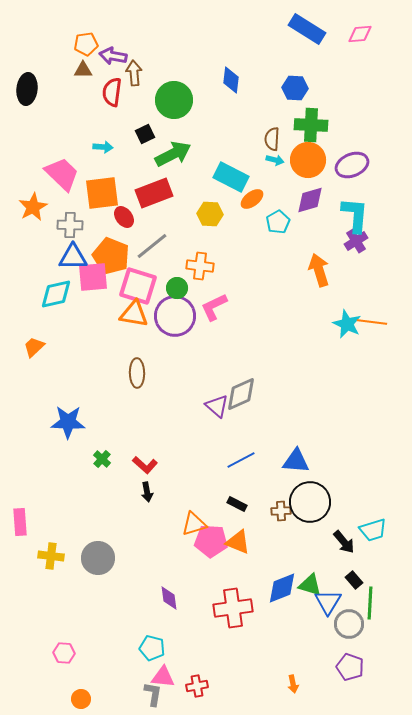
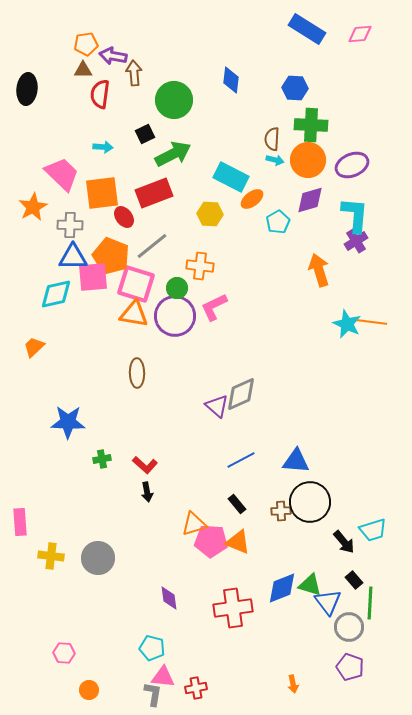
red semicircle at (112, 92): moved 12 px left, 2 px down
pink square at (138, 286): moved 2 px left, 2 px up
green cross at (102, 459): rotated 36 degrees clockwise
black rectangle at (237, 504): rotated 24 degrees clockwise
blue triangle at (328, 602): rotated 8 degrees counterclockwise
gray circle at (349, 624): moved 3 px down
red cross at (197, 686): moved 1 px left, 2 px down
orange circle at (81, 699): moved 8 px right, 9 px up
